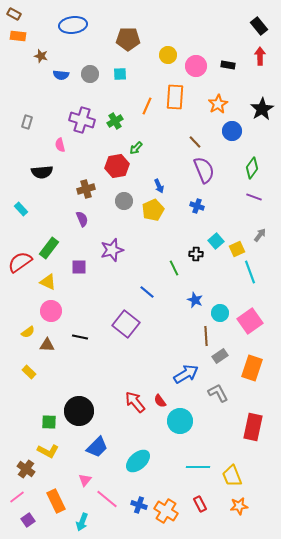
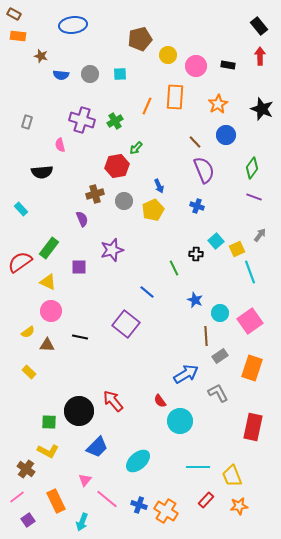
brown pentagon at (128, 39): moved 12 px right; rotated 15 degrees counterclockwise
black star at (262, 109): rotated 20 degrees counterclockwise
blue circle at (232, 131): moved 6 px left, 4 px down
brown cross at (86, 189): moved 9 px right, 5 px down
red arrow at (135, 402): moved 22 px left, 1 px up
red rectangle at (200, 504): moved 6 px right, 4 px up; rotated 70 degrees clockwise
